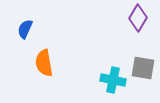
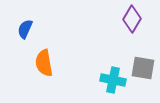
purple diamond: moved 6 px left, 1 px down
